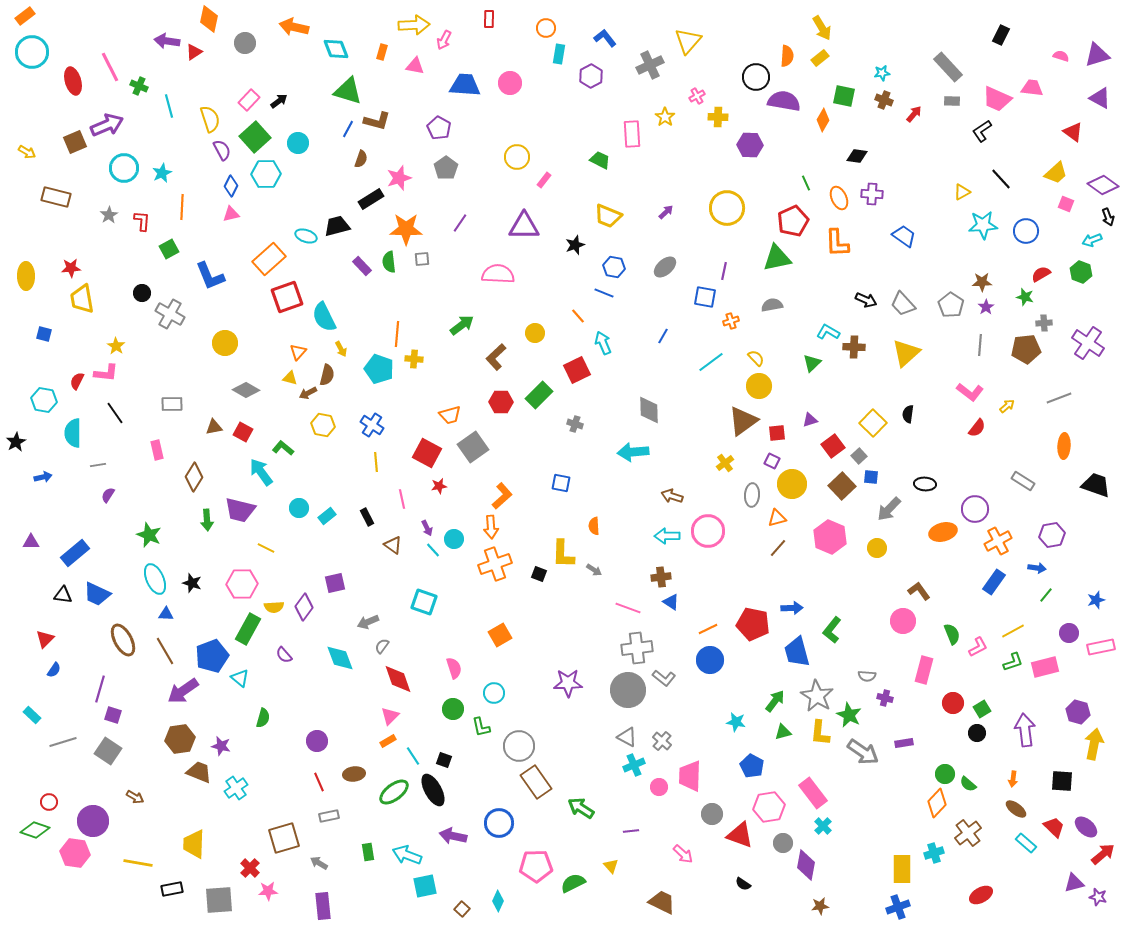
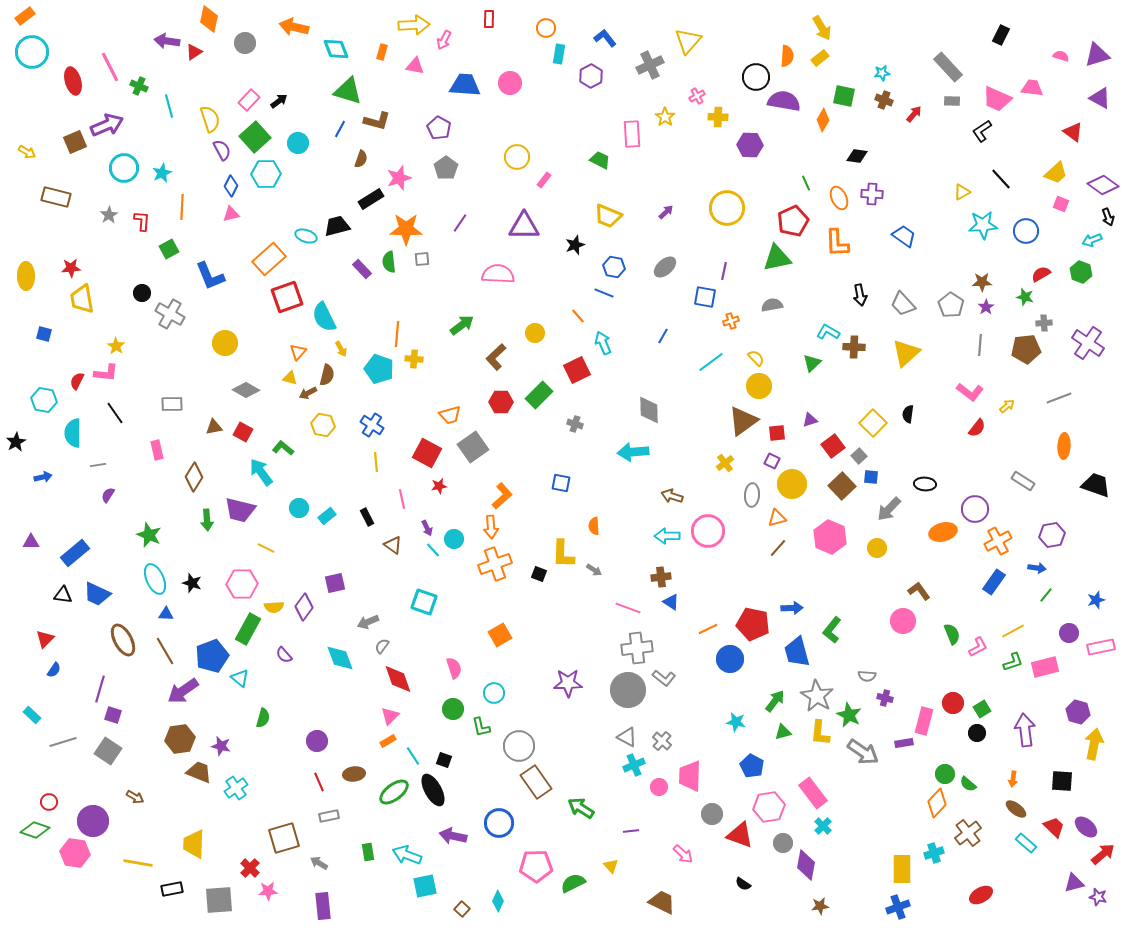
blue line at (348, 129): moved 8 px left
pink square at (1066, 204): moved 5 px left
purple rectangle at (362, 266): moved 3 px down
black arrow at (866, 300): moved 6 px left, 5 px up; rotated 55 degrees clockwise
blue circle at (710, 660): moved 20 px right, 1 px up
pink rectangle at (924, 670): moved 51 px down
